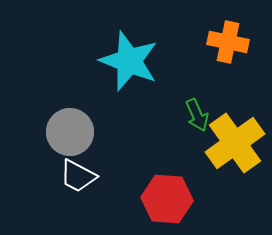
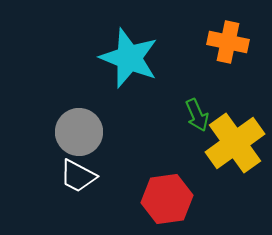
cyan star: moved 3 px up
gray circle: moved 9 px right
red hexagon: rotated 12 degrees counterclockwise
